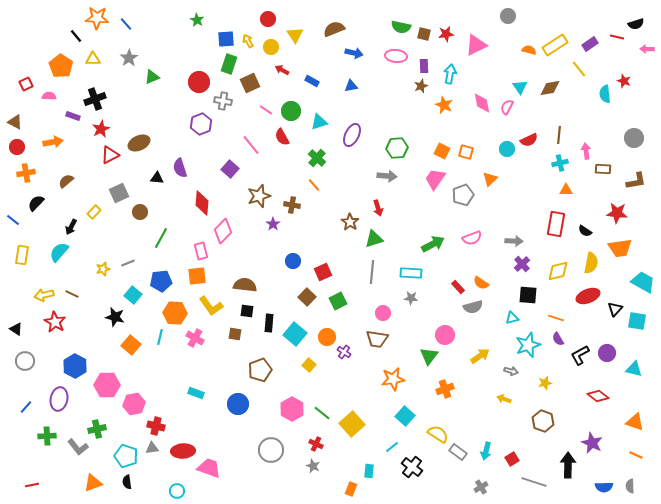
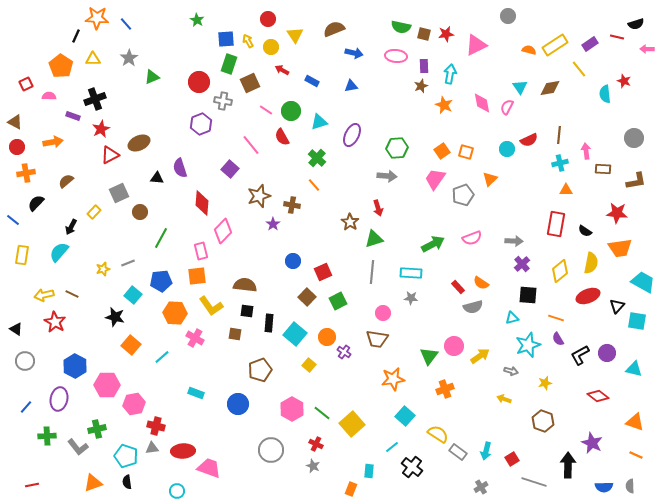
black line at (76, 36): rotated 64 degrees clockwise
orange square at (442, 151): rotated 28 degrees clockwise
yellow diamond at (558, 271): moved 2 px right; rotated 25 degrees counterclockwise
black triangle at (615, 309): moved 2 px right, 3 px up
pink circle at (445, 335): moved 9 px right, 11 px down
cyan line at (160, 337): moved 2 px right, 20 px down; rotated 35 degrees clockwise
